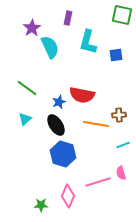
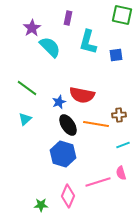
cyan semicircle: rotated 20 degrees counterclockwise
black ellipse: moved 12 px right
